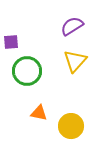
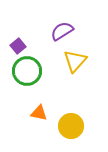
purple semicircle: moved 10 px left, 5 px down
purple square: moved 7 px right, 4 px down; rotated 35 degrees counterclockwise
